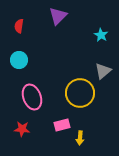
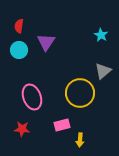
purple triangle: moved 12 px left, 26 px down; rotated 12 degrees counterclockwise
cyan circle: moved 10 px up
yellow arrow: moved 2 px down
